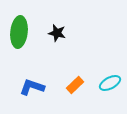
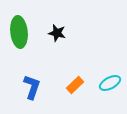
green ellipse: rotated 12 degrees counterclockwise
blue L-shape: rotated 90 degrees clockwise
